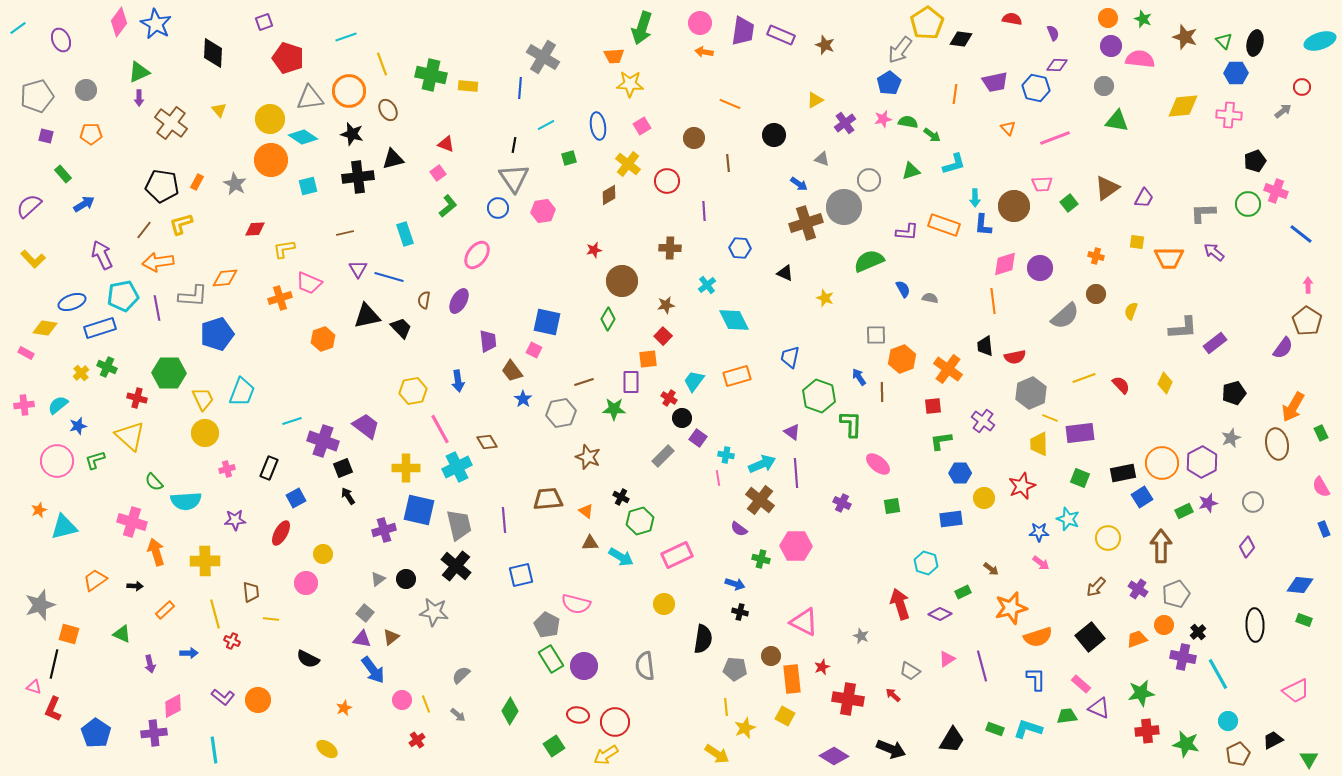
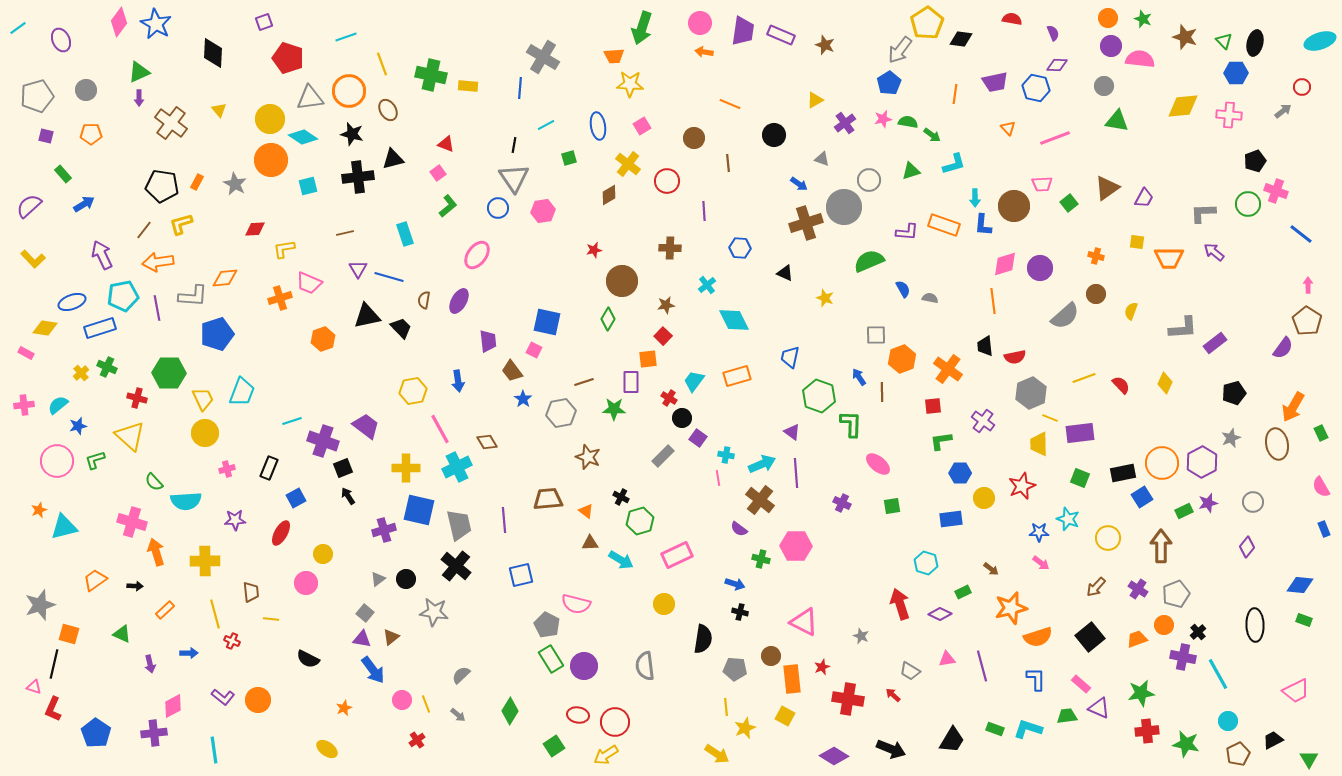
cyan arrow at (621, 557): moved 3 px down
pink triangle at (947, 659): rotated 24 degrees clockwise
